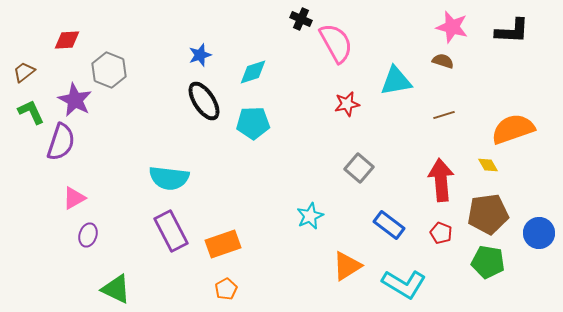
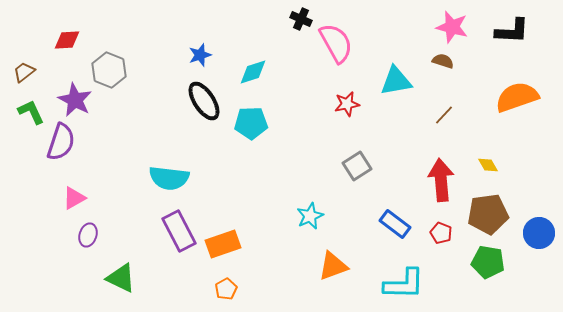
brown line: rotated 30 degrees counterclockwise
cyan pentagon: moved 2 px left
orange semicircle: moved 4 px right, 32 px up
gray square: moved 2 px left, 2 px up; rotated 16 degrees clockwise
blue rectangle: moved 6 px right, 1 px up
purple rectangle: moved 8 px right
orange triangle: moved 14 px left; rotated 12 degrees clockwise
cyan L-shape: rotated 30 degrees counterclockwise
green triangle: moved 5 px right, 11 px up
